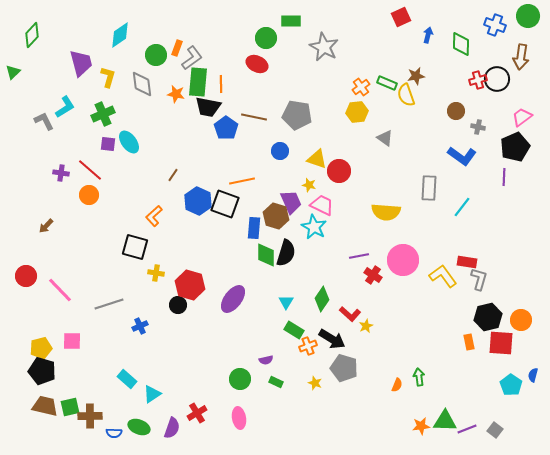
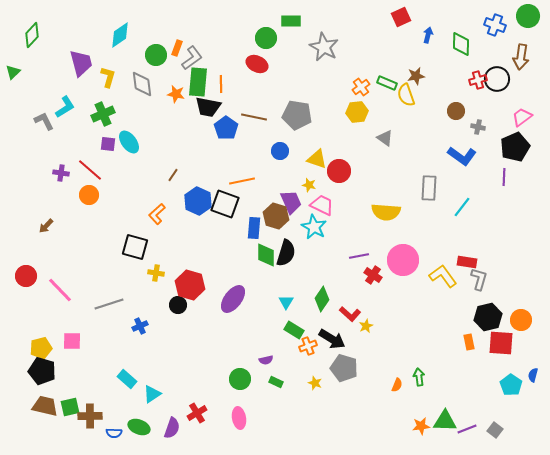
orange L-shape at (154, 216): moved 3 px right, 2 px up
